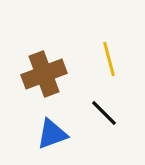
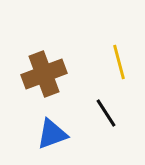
yellow line: moved 10 px right, 3 px down
black line: moved 2 px right; rotated 12 degrees clockwise
